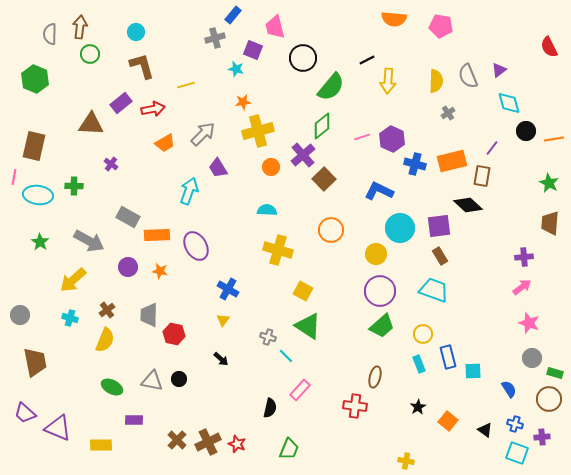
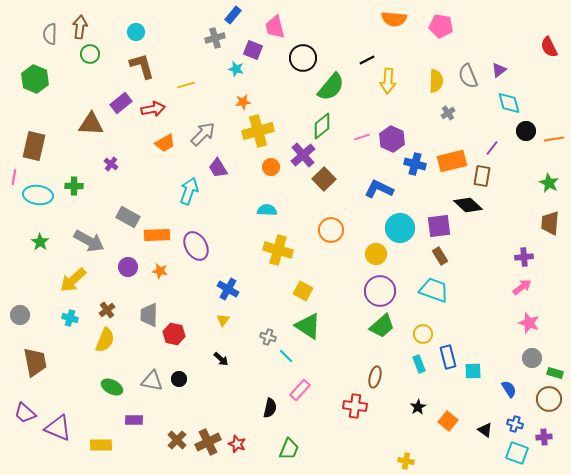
blue L-shape at (379, 191): moved 2 px up
purple cross at (542, 437): moved 2 px right
